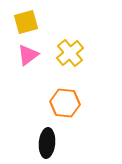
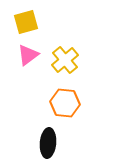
yellow cross: moved 5 px left, 7 px down
black ellipse: moved 1 px right
